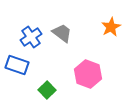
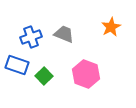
gray trapezoid: moved 2 px right, 1 px down; rotated 15 degrees counterclockwise
blue cross: rotated 15 degrees clockwise
pink hexagon: moved 2 px left
green square: moved 3 px left, 14 px up
